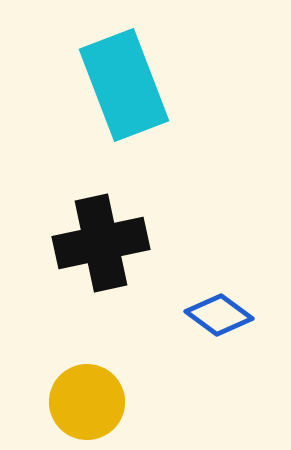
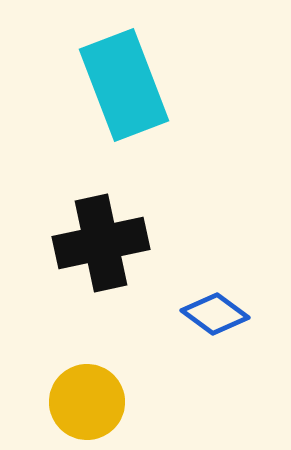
blue diamond: moved 4 px left, 1 px up
